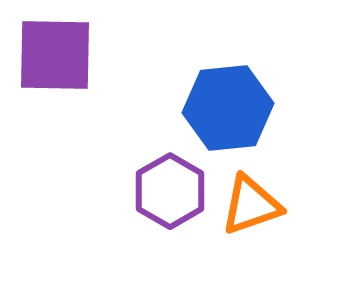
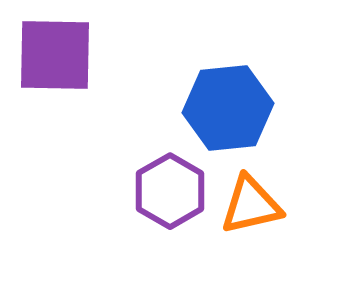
orange triangle: rotated 6 degrees clockwise
